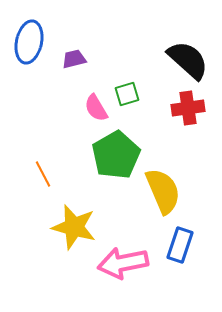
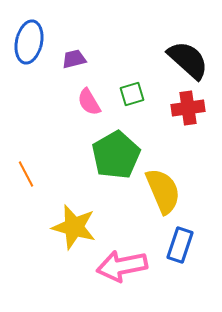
green square: moved 5 px right
pink semicircle: moved 7 px left, 6 px up
orange line: moved 17 px left
pink arrow: moved 1 px left, 3 px down
